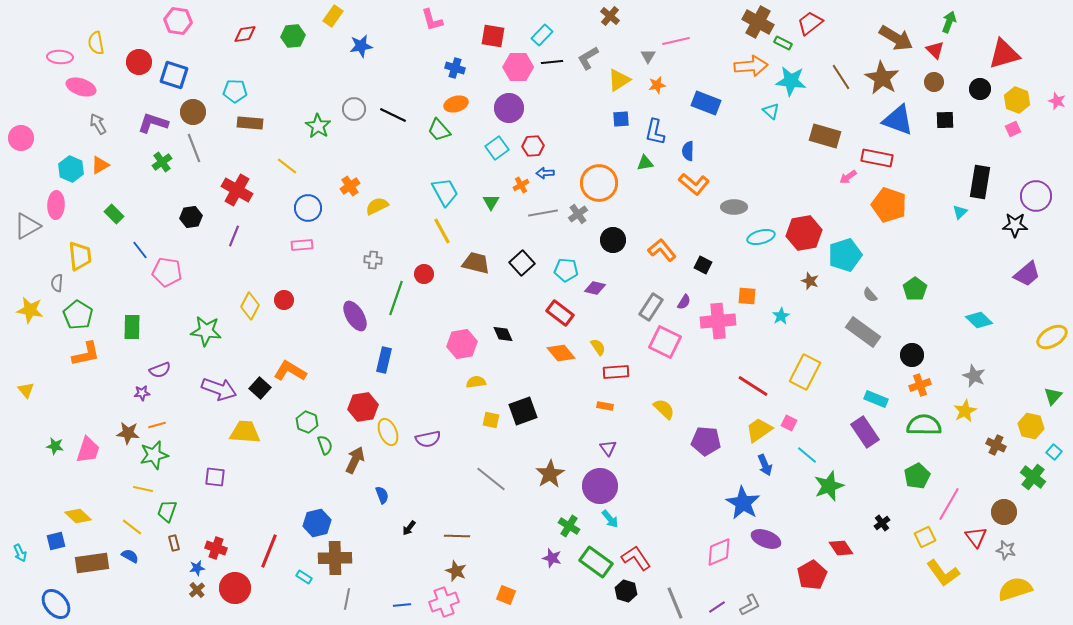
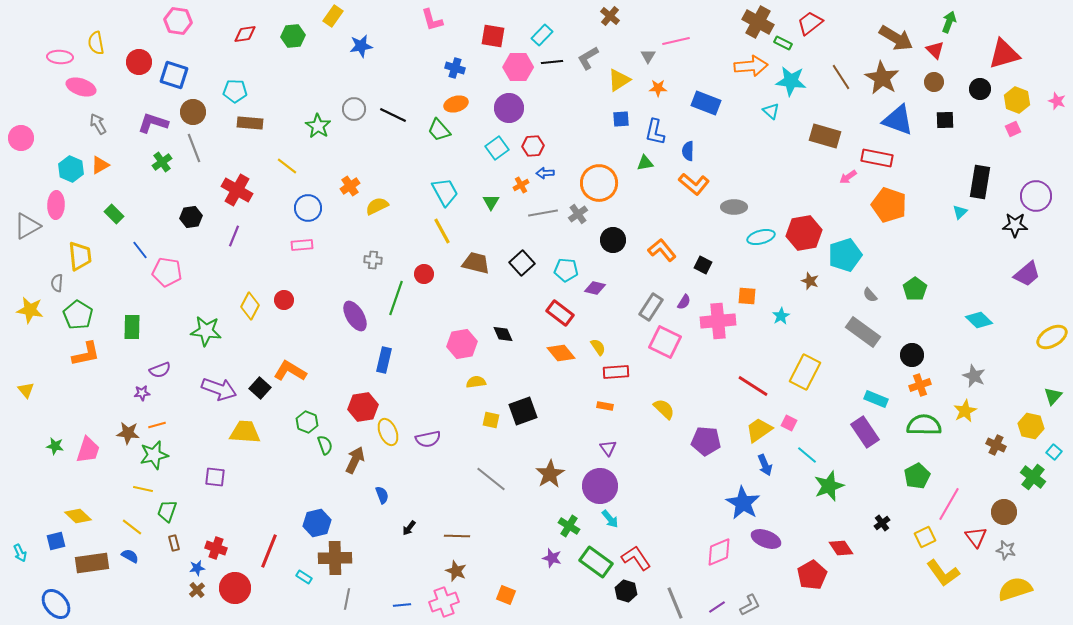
orange star at (657, 85): moved 1 px right, 3 px down; rotated 12 degrees clockwise
